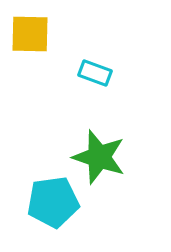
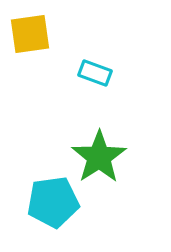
yellow square: rotated 9 degrees counterclockwise
green star: rotated 20 degrees clockwise
